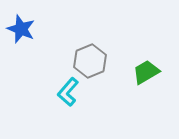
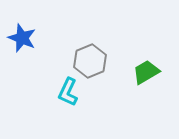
blue star: moved 1 px right, 9 px down
cyan L-shape: rotated 16 degrees counterclockwise
